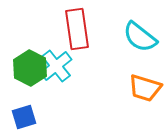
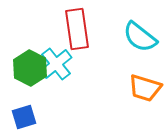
cyan cross: moved 2 px up
